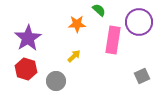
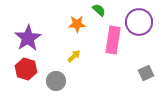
gray square: moved 4 px right, 3 px up
